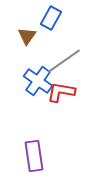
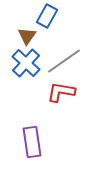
blue rectangle: moved 4 px left, 2 px up
blue cross: moved 12 px left, 18 px up; rotated 8 degrees clockwise
purple rectangle: moved 2 px left, 14 px up
